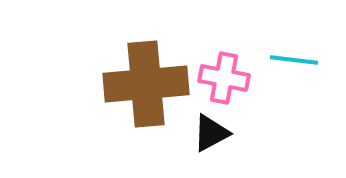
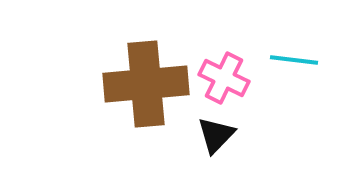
pink cross: rotated 15 degrees clockwise
black triangle: moved 5 px right, 2 px down; rotated 18 degrees counterclockwise
